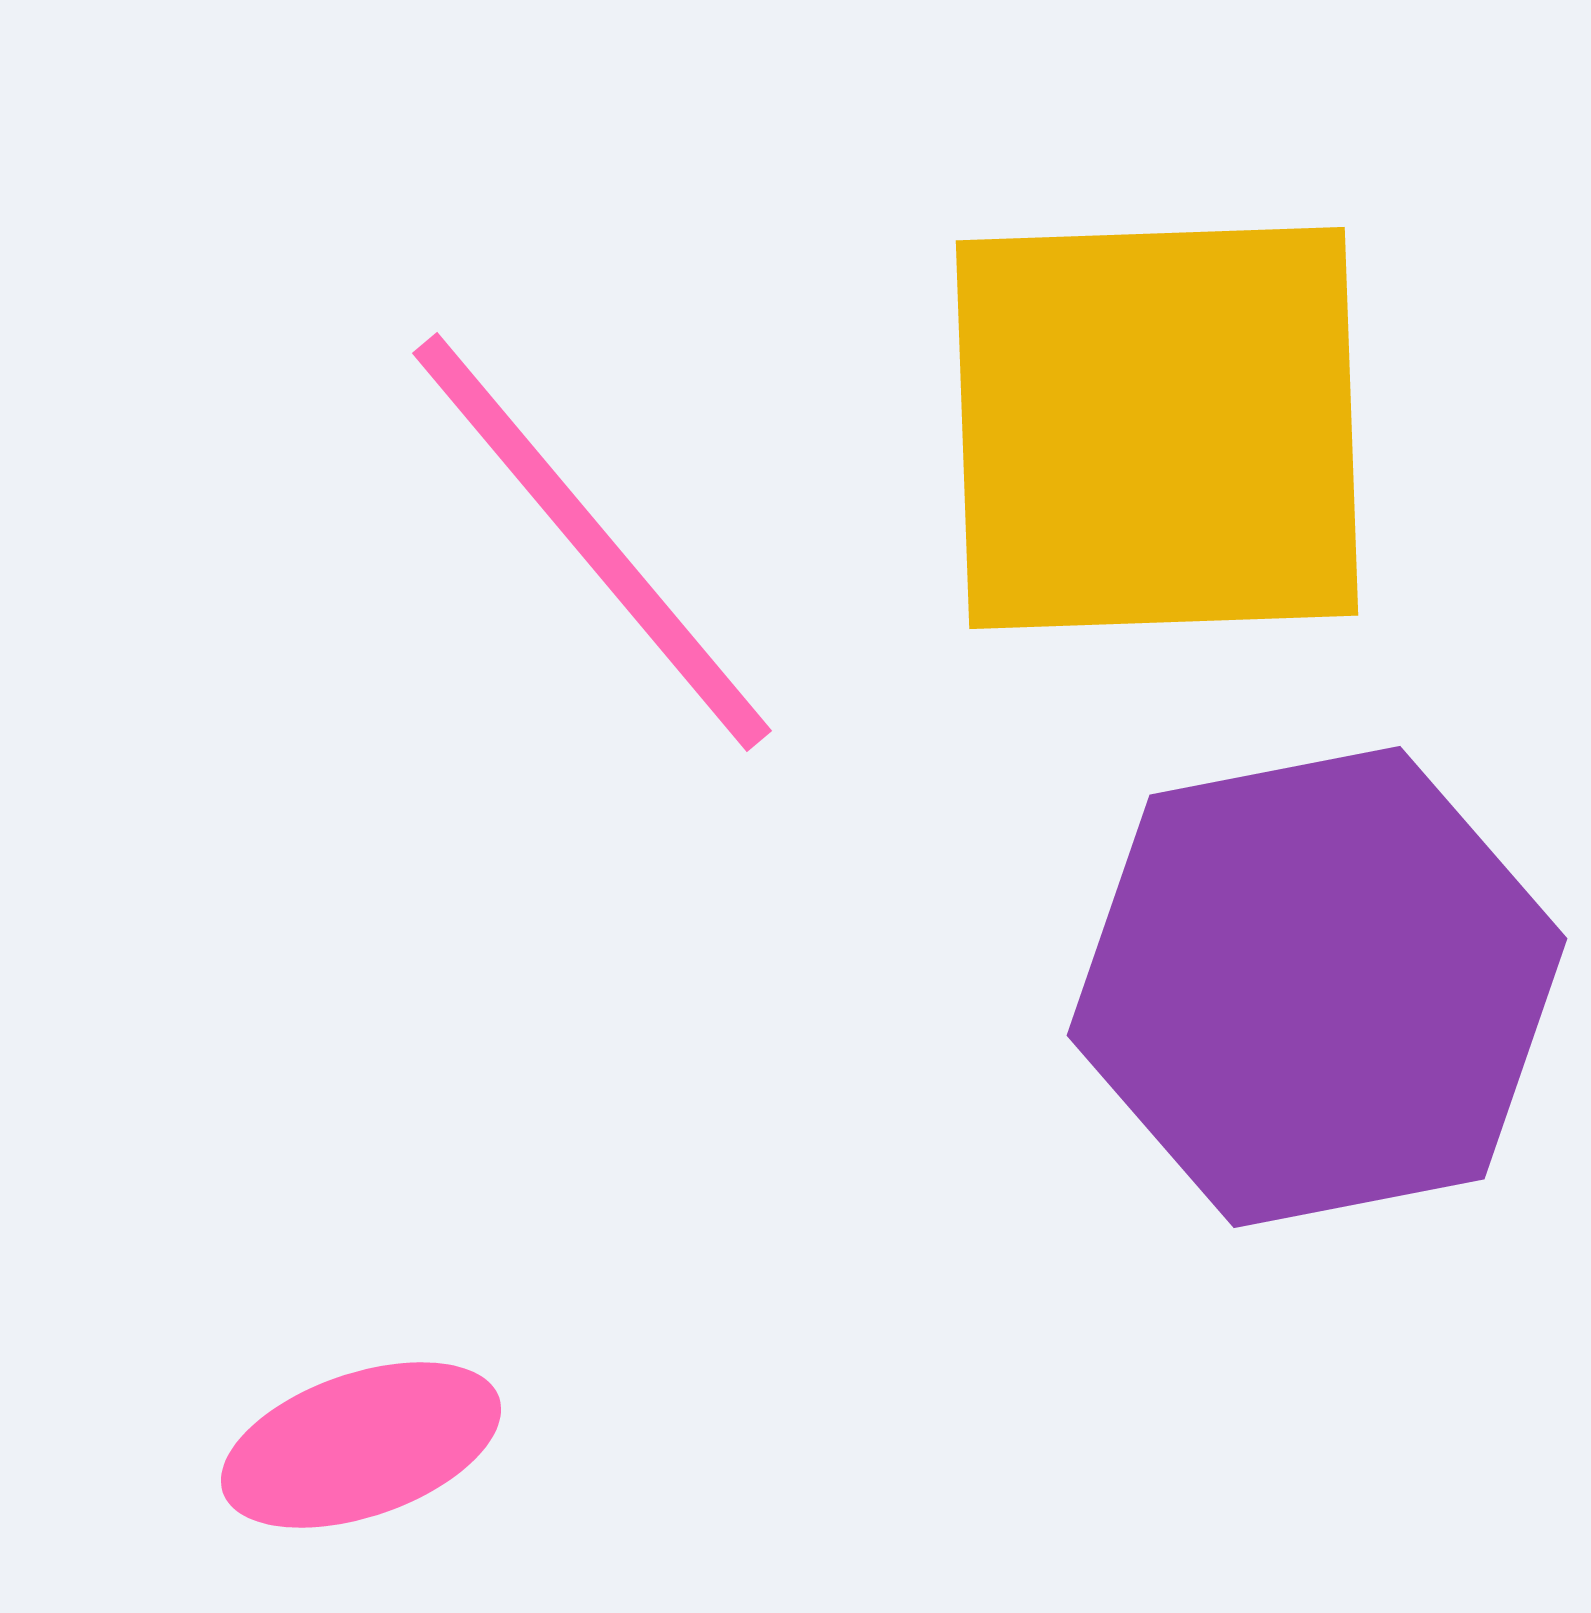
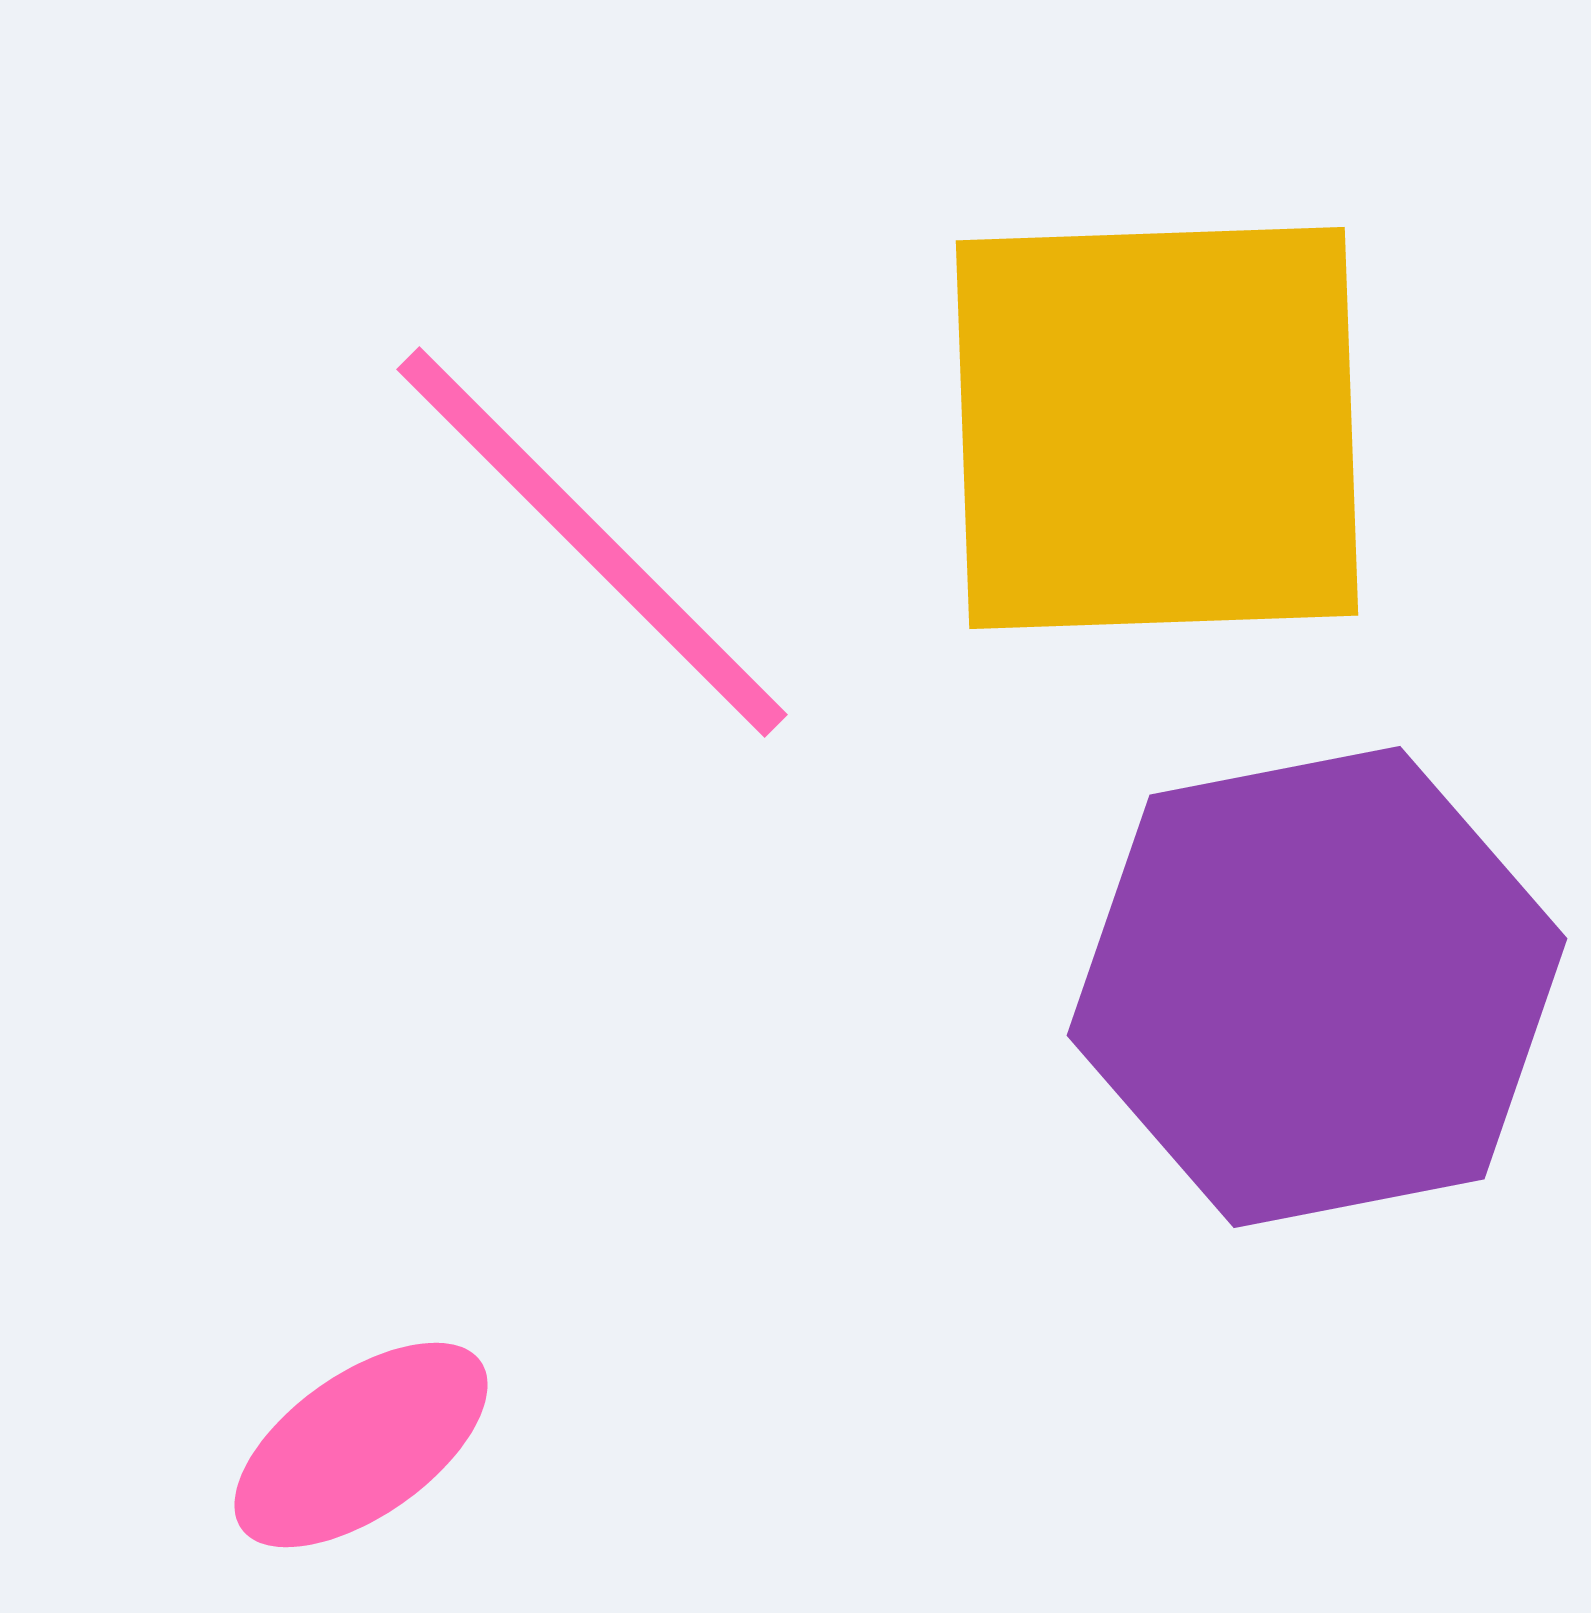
pink line: rotated 5 degrees counterclockwise
pink ellipse: rotated 16 degrees counterclockwise
